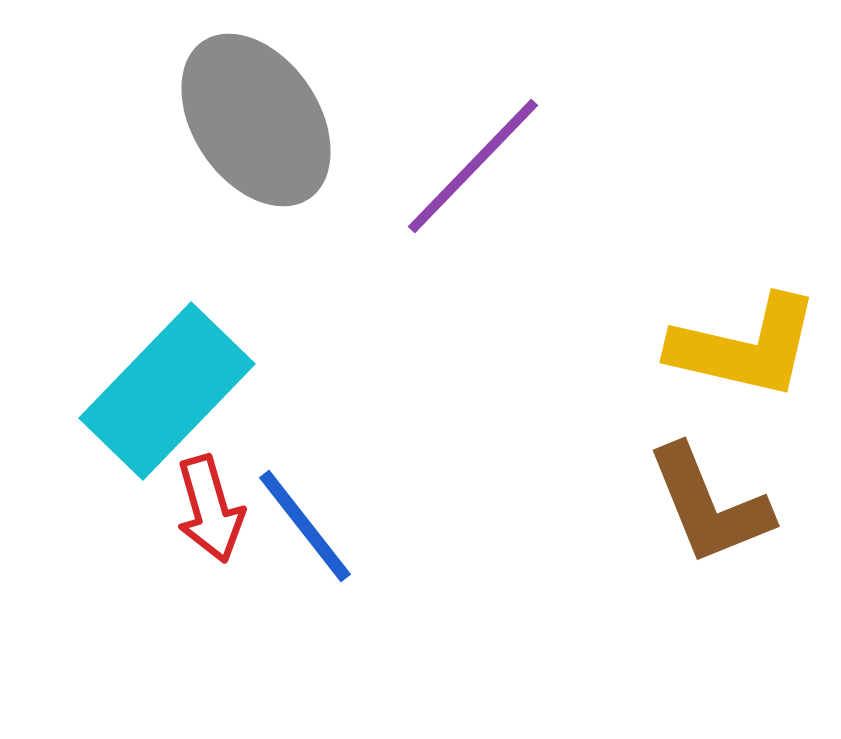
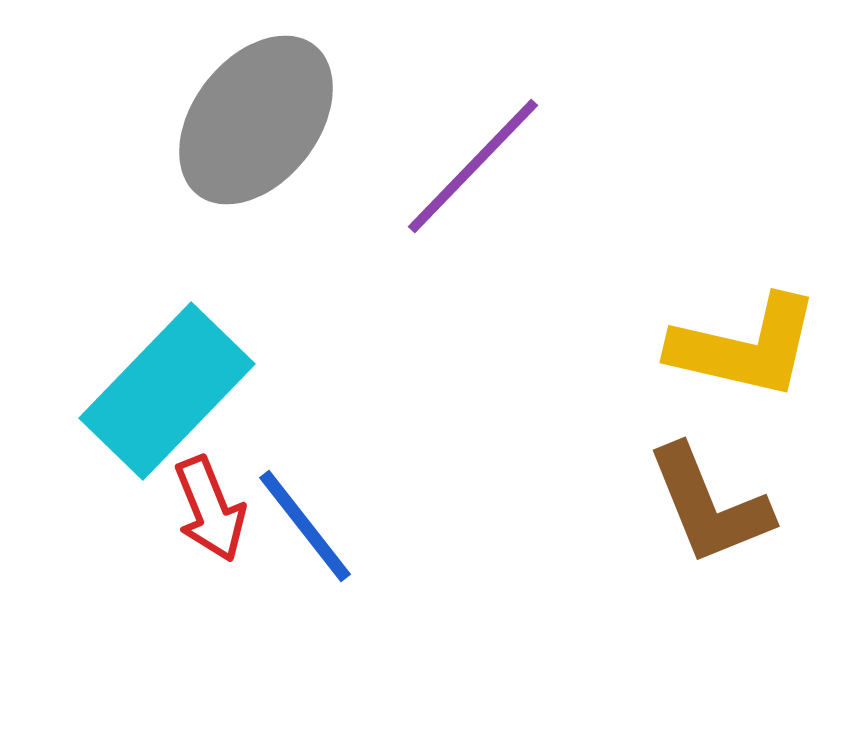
gray ellipse: rotated 72 degrees clockwise
red arrow: rotated 6 degrees counterclockwise
